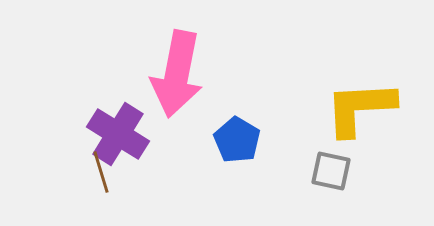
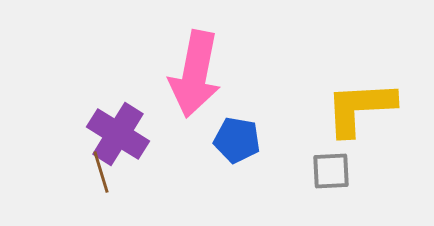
pink arrow: moved 18 px right
blue pentagon: rotated 21 degrees counterclockwise
gray square: rotated 15 degrees counterclockwise
